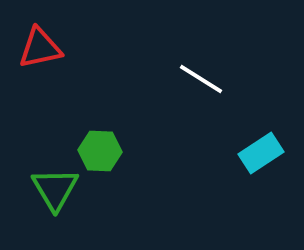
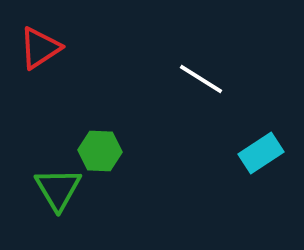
red triangle: rotated 21 degrees counterclockwise
green triangle: moved 3 px right
